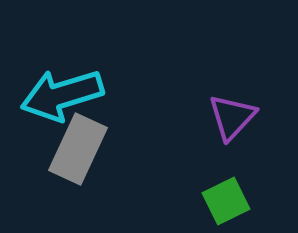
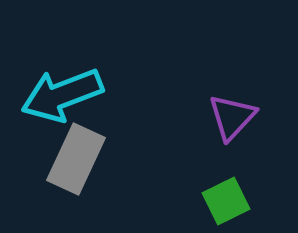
cyan arrow: rotated 4 degrees counterclockwise
gray rectangle: moved 2 px left, 10 px down
